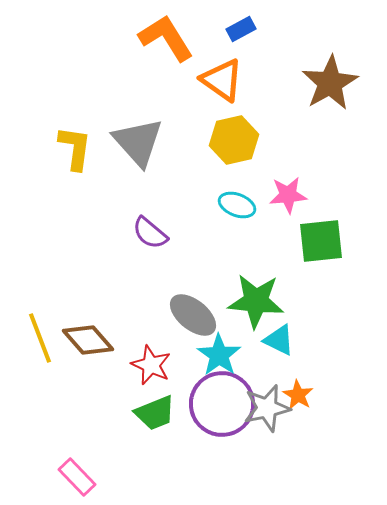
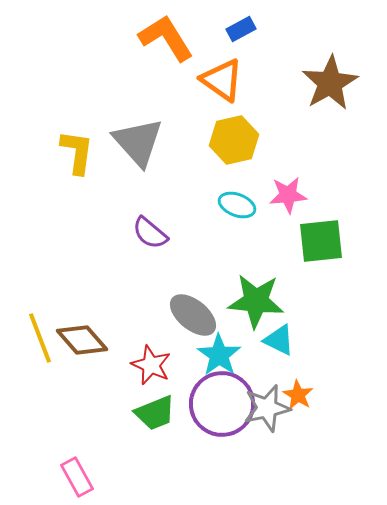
yellow L-shape: moved 2 px right, 4 px down
brown diamond: moved 6 px left
pink rectangle: rotated 15 degrees clockwise
